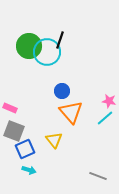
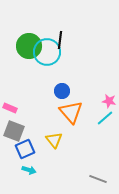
black line: rotated 12 degrees counterclockwise
gray line: moved 3 px down
